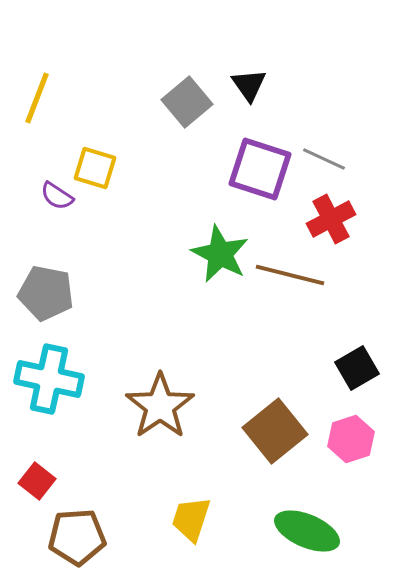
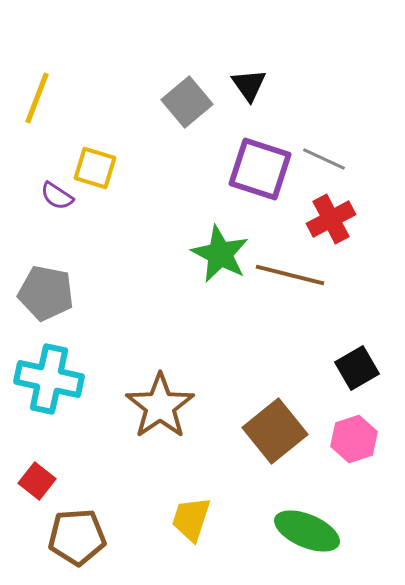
pink hexagon: moved 3 px right
